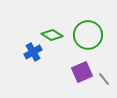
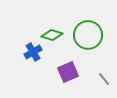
green diamond: rotated 15 degrees counterclockwise
purple square: moved 14 px left
